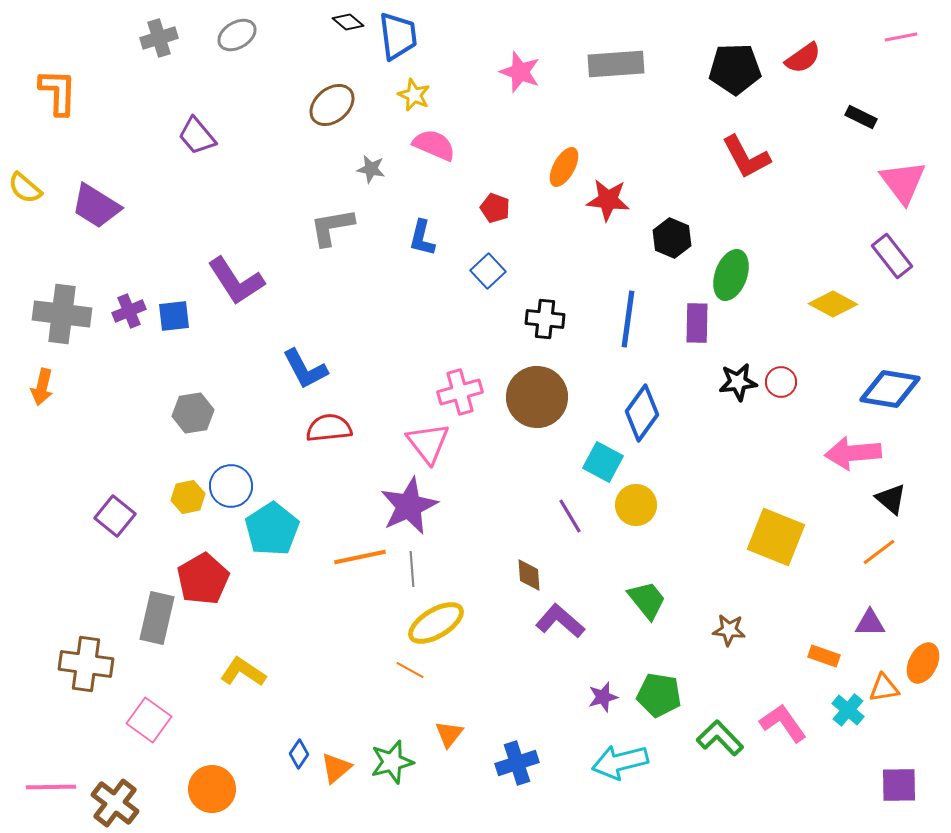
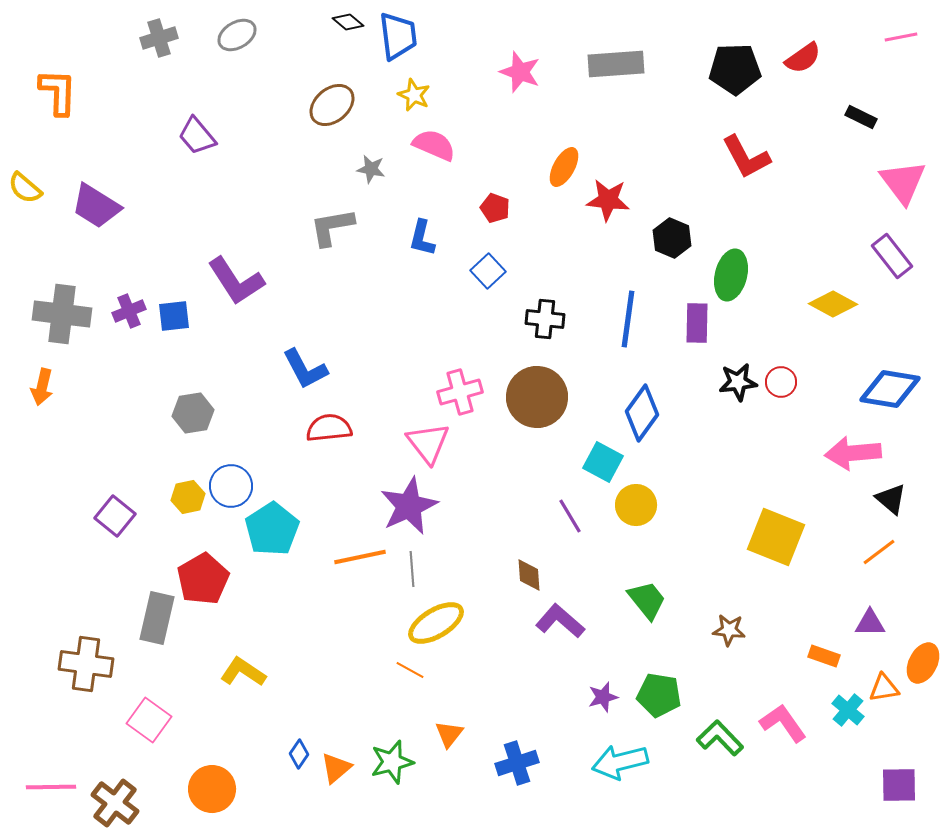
green ellipse at (731, 275): rotated 6 degrees counterclockwise
